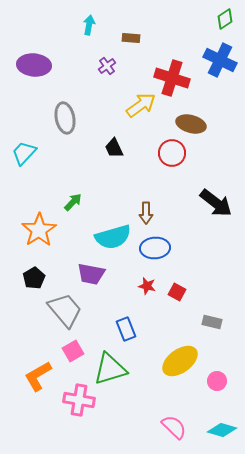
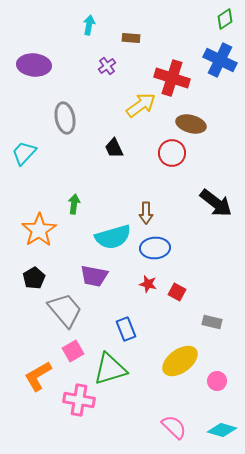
green arrow: moved 1 px right, 2 px down; rotated 36 degrees counterclockwise
purple trapezoid: moved 3 px right, 2 px down
red star: moved 1 px right, 2 px up
